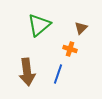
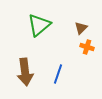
orange cross: moved 17 px right, 2 px up
brown arrow: moved 2 px left
